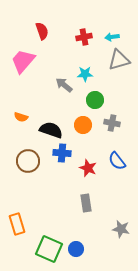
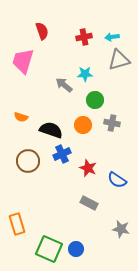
pink trapezoid: rotated 24 degrees counterclockwise
blue cross: moved 1 px down; rotated 30 degrees counterclockwise
blue semicircle: moved 19 px down; rotated 18 degrees counterclockwise
gray rectangle: moved 3 px right; rotated 54 degrees counterclockwise
